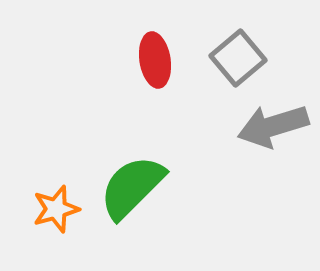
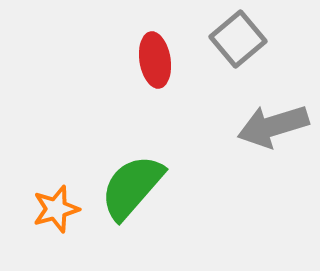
gray square: moved 19 px up
green semicircle: rotated 4 degrees counterclockwise
